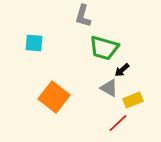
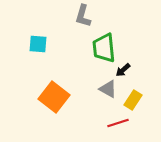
cyan square: moved 4 px right, 1 px down
green trapezoid: rotated 68 degrees clockwise
black arrow: moved 1 px right
gray triangle: moved 1 px left, 1 px down
yellow rectangle: rotated 36 degrees counterclockwise
red line: rotated 25 degrees clockwise
